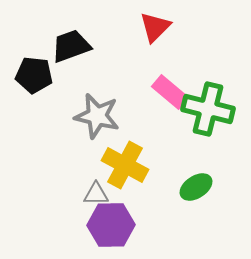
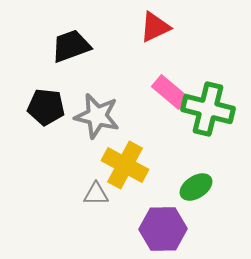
red triangle: rotated 20 degrees clockwise
black pentagon: moved 12 px right, 32 px down
purple hexagon: moved 52 px right, 4 px down
